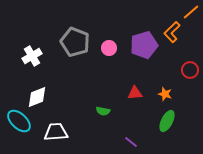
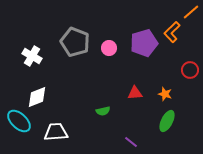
purple pentagon: moved 2 px up
white cross: rotated 30 degrees counterclockwise
green semicircle: rotated 24 degrees counterclockwise
